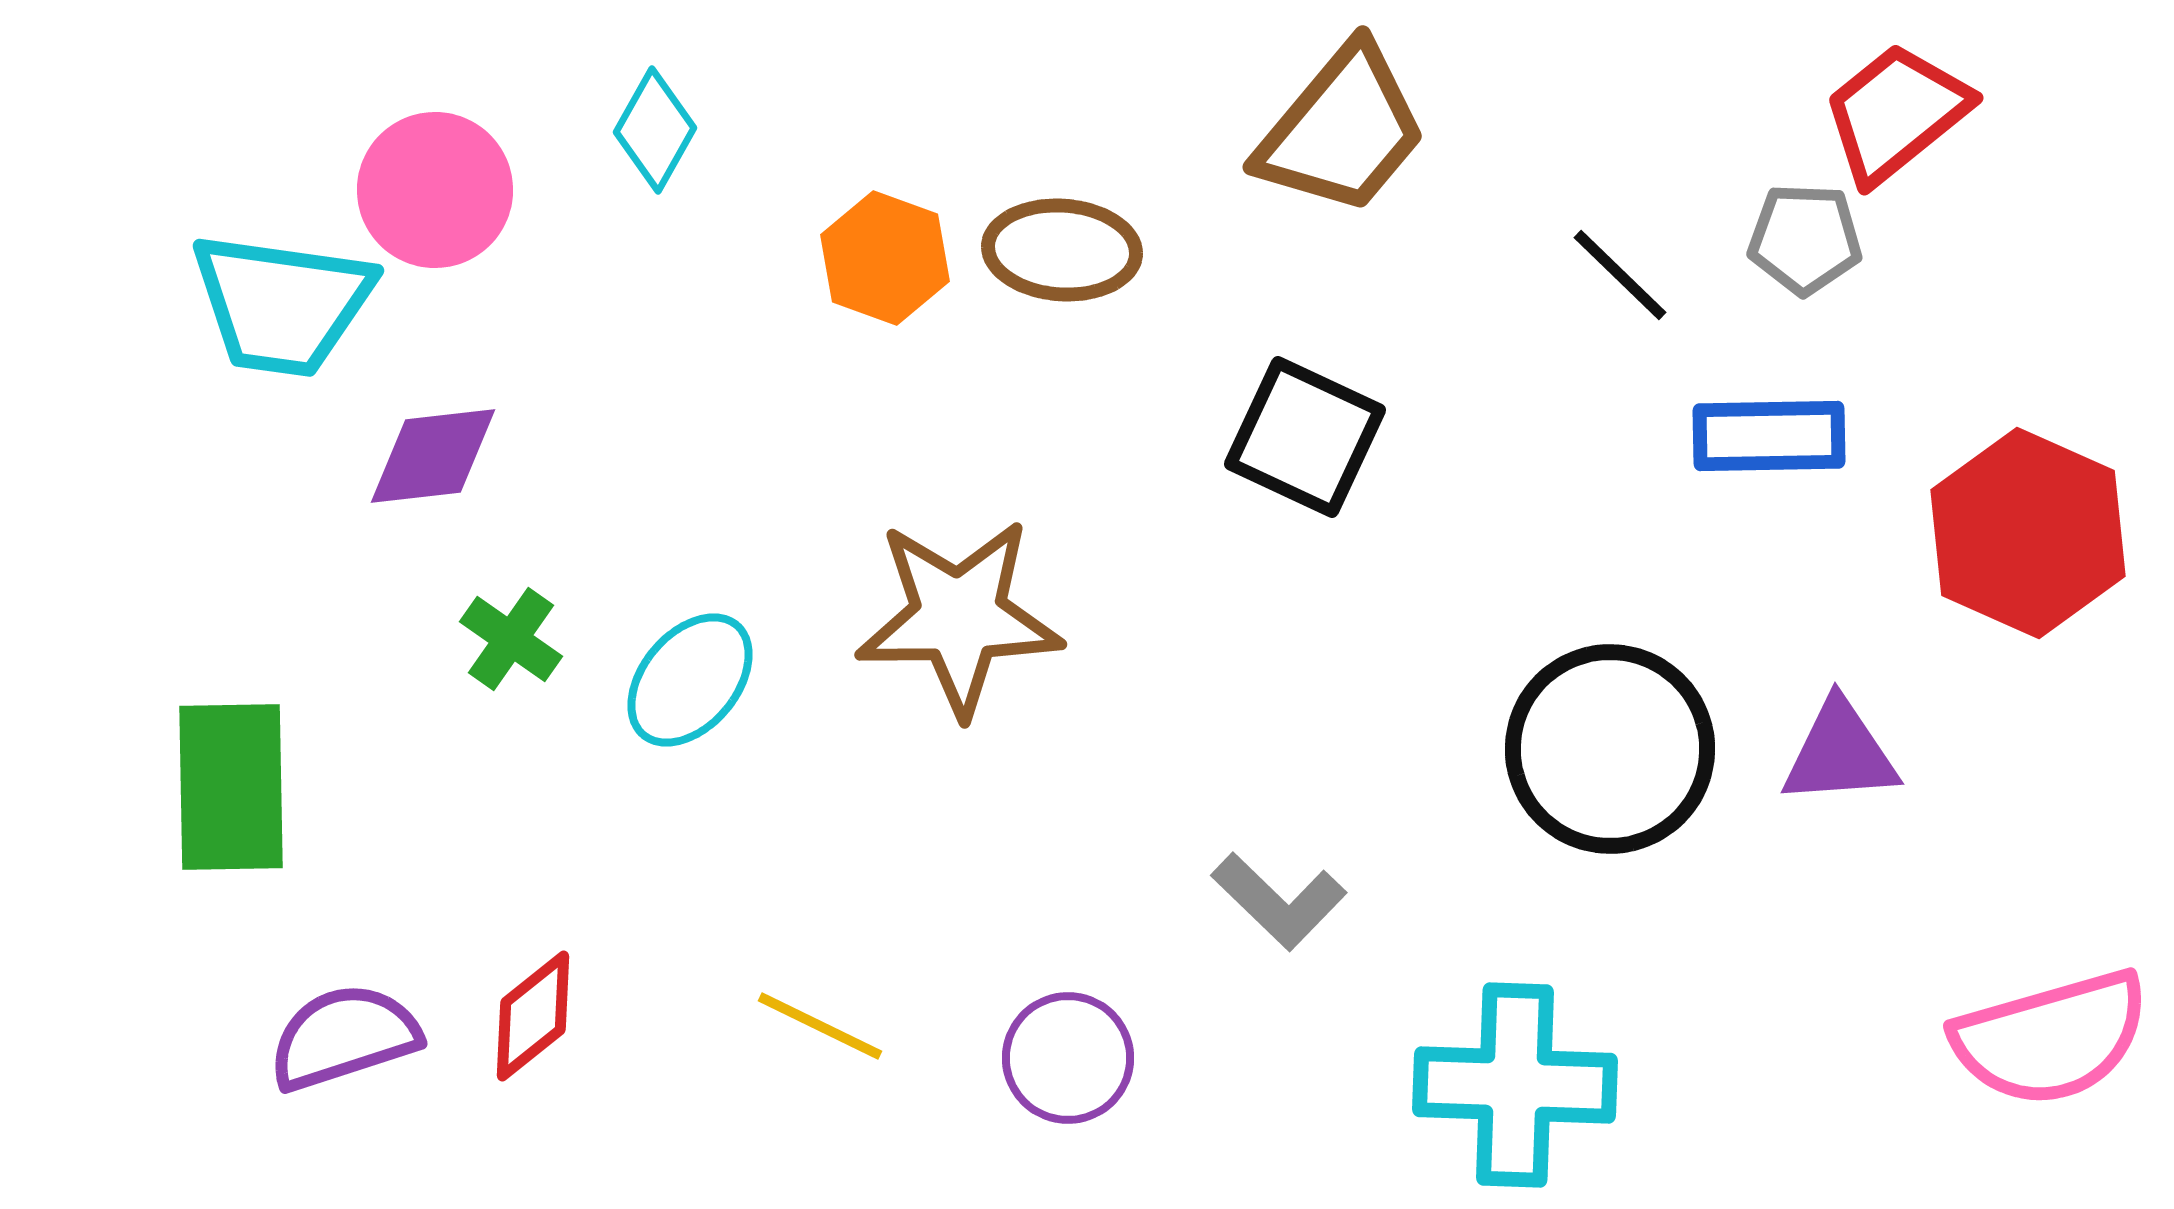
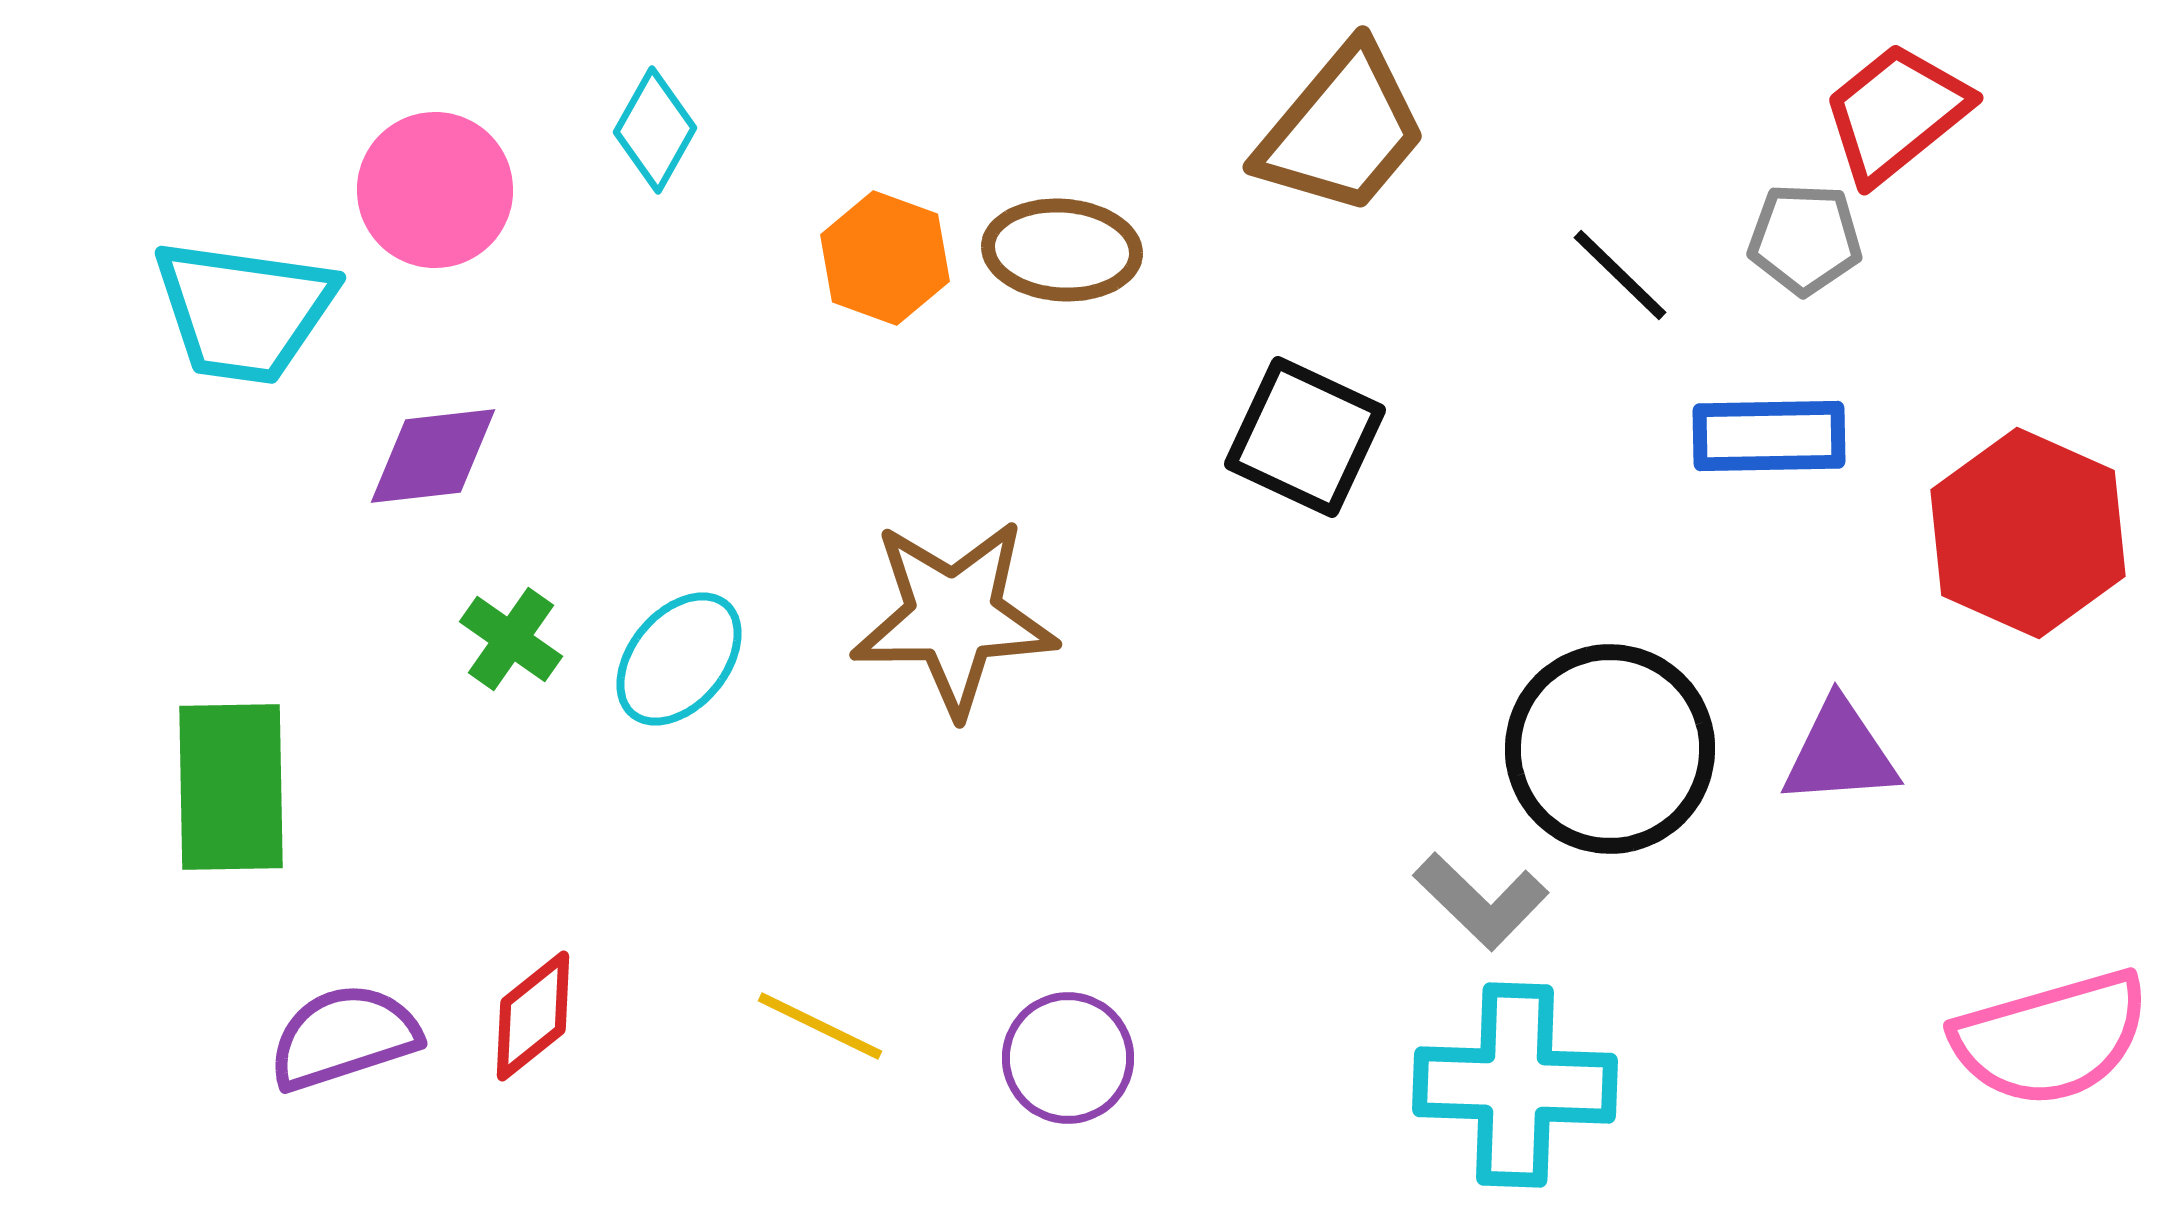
cyan trapezoid: moved 38 px left, 7 px down
brown star: moved 5 px left
cyan ellipse: moved 11 px left, 21 px up
gray L-shape: moved 202 px right
